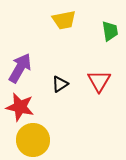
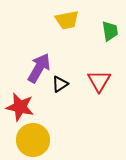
yellow trapezoid: moved 3 px right
purple arrow: moved 19 px right
